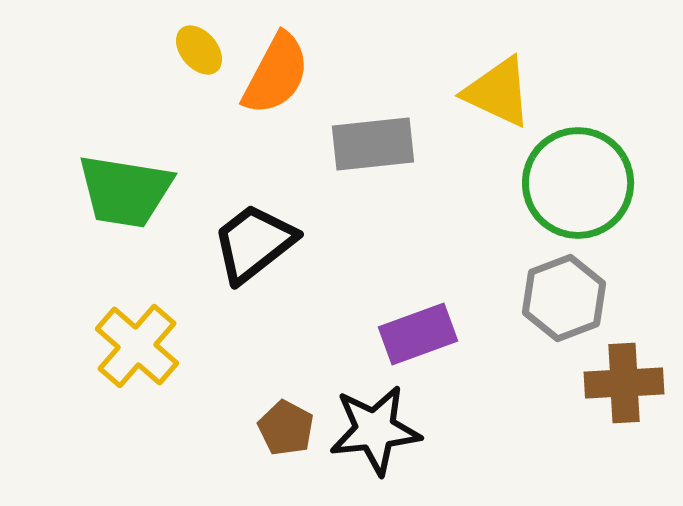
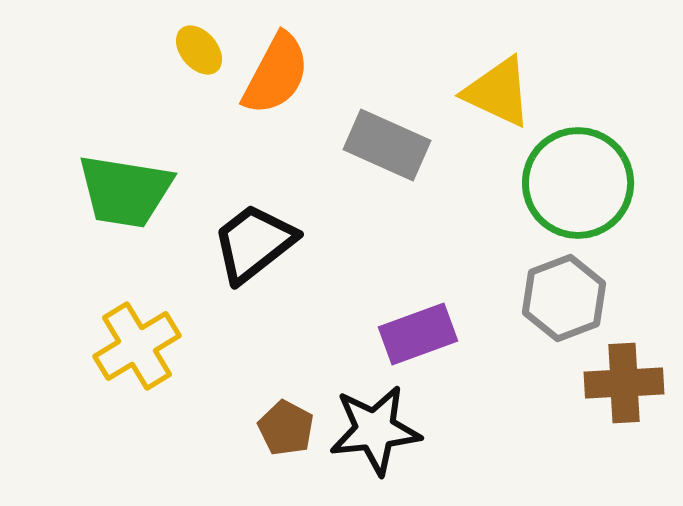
gray rectangle: moved 14 px right, 1 px down; rotated 30 degrees clockwise
yellow cross: rotated 18 degrees clockwise
